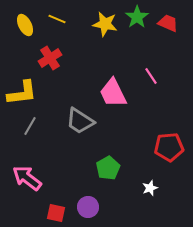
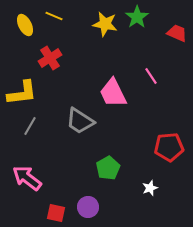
yellow line: moved 3 px left, 3 px up
red trapezoid: moved 9 px right, 10 px down
